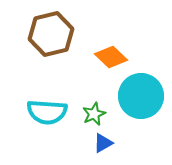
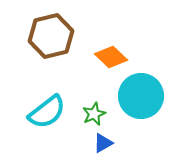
brown hexagon: moved 2 px down
cyan semicircle: rotated 42 degrees counterclockwise
